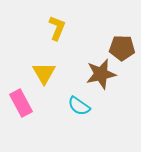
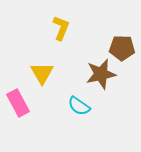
yellow L-shape: moved 4 px right
yellow triangle: moved 2 px left
pink rectangle: moved 3 px left
